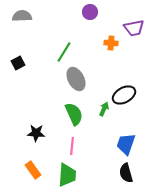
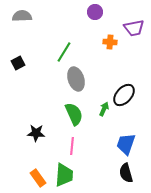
purple circle: moved 5 px right
orange cross: moved 1 px left, 1 px up
gray ellipse: rotated 10 degrees clockwise
black ellipse: rotated 20 degrees counterclockwise
orange rectangle: moved 5 px right, 8 px down
green trapezoid: moved 3 px left
